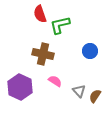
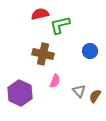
red semicircle: rotated 96 degrees clockwise
pink semicircle: rotated 80 degrees clockwise
purple hexagon: moved 6 px down
